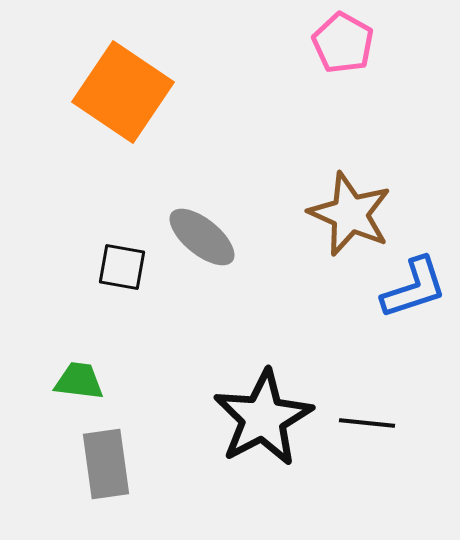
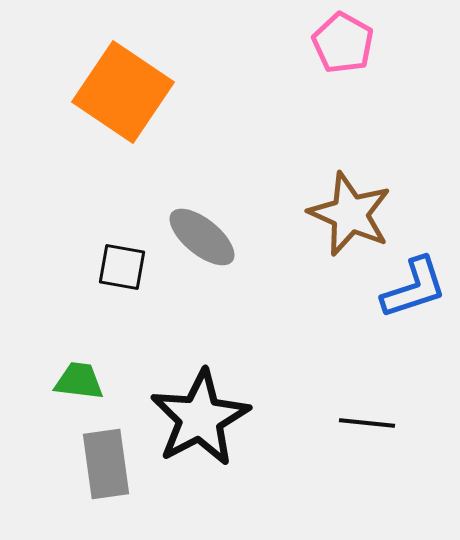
black star: moved 63 px left
